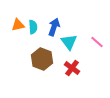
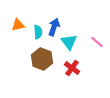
cyan semicircle: moved 5 px right, 5 px down
